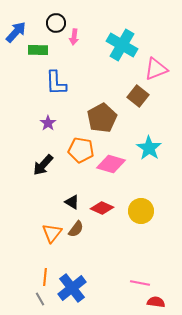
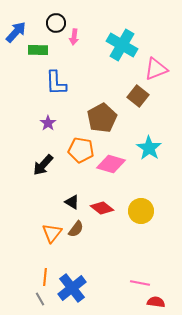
red diamond: rotated 15 degrees clockwise
